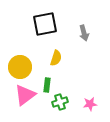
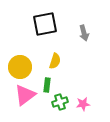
yellow semicircle: moved 1 px left, 3 px down
pink star: moved 7 px left
